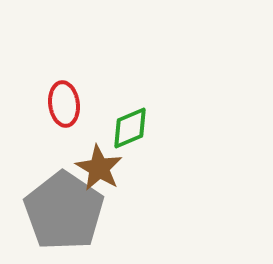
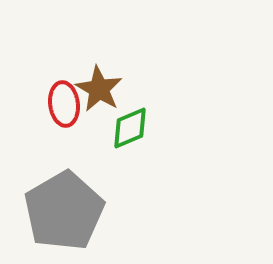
brown star: moved 79 px up
gray pentagon: rotated 8 degrees clockwise
